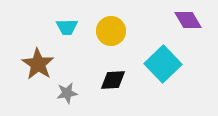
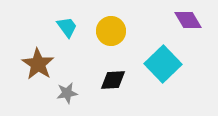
cyan trapezoid: rotated 125 degrees counterclockwise
